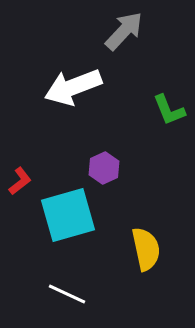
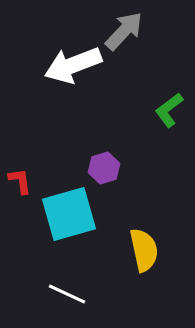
white arrow: moved 22 px up
green L-shape: rotated 75 degrees clockwise
purple hexagon: rotated 8 degrees clockwise
red L-shape: rotated 60 degrees counterclockwise
cyan square: moved 1 px right, 1 px up
yellow semicircle: moved 2 px left, 1 px down
